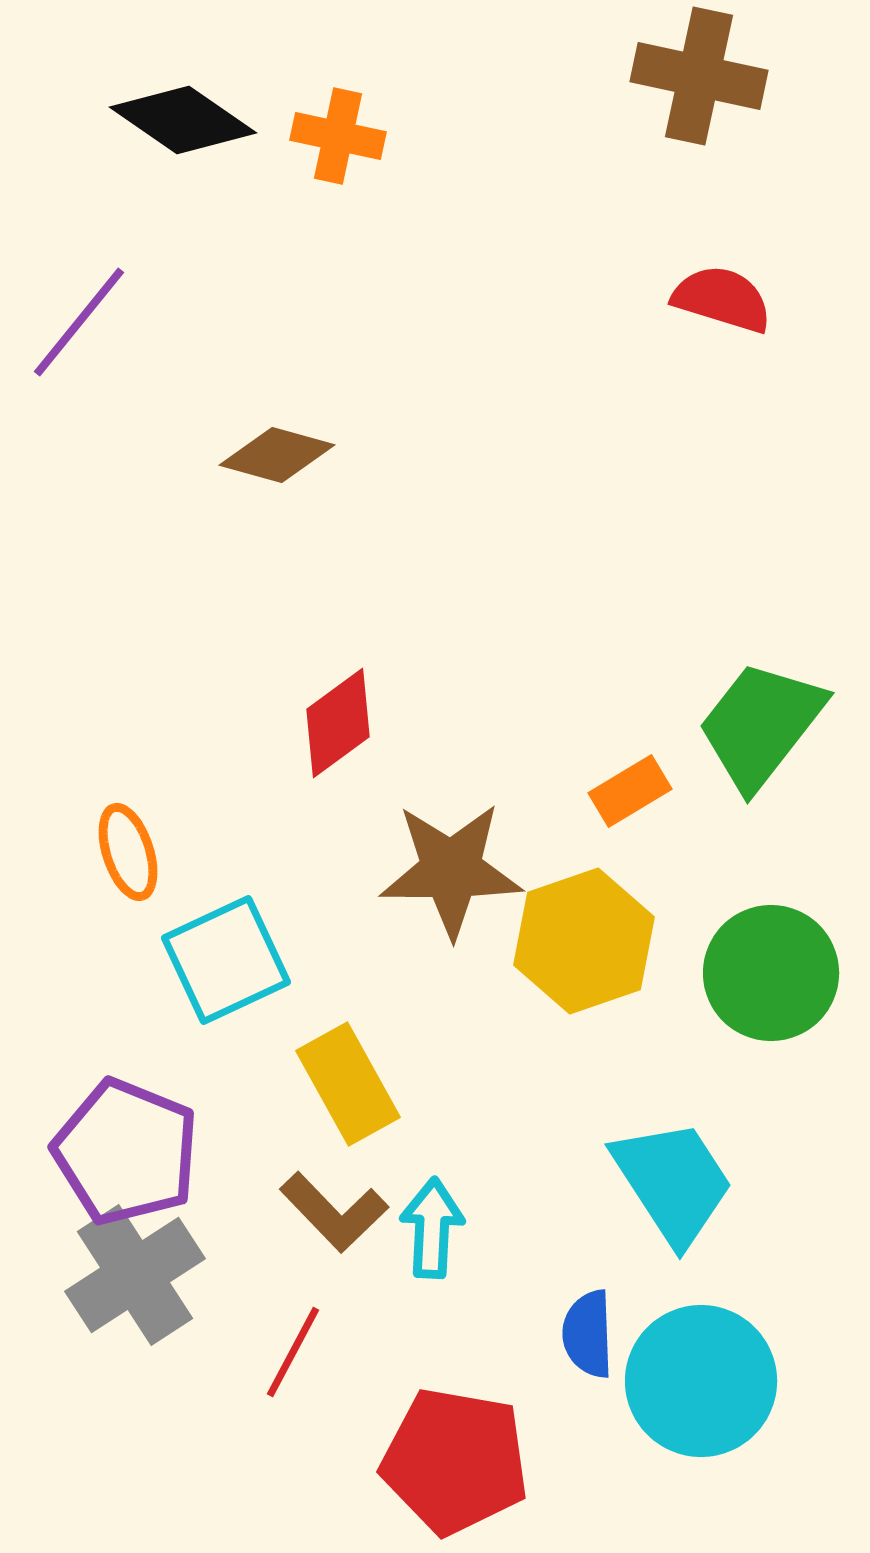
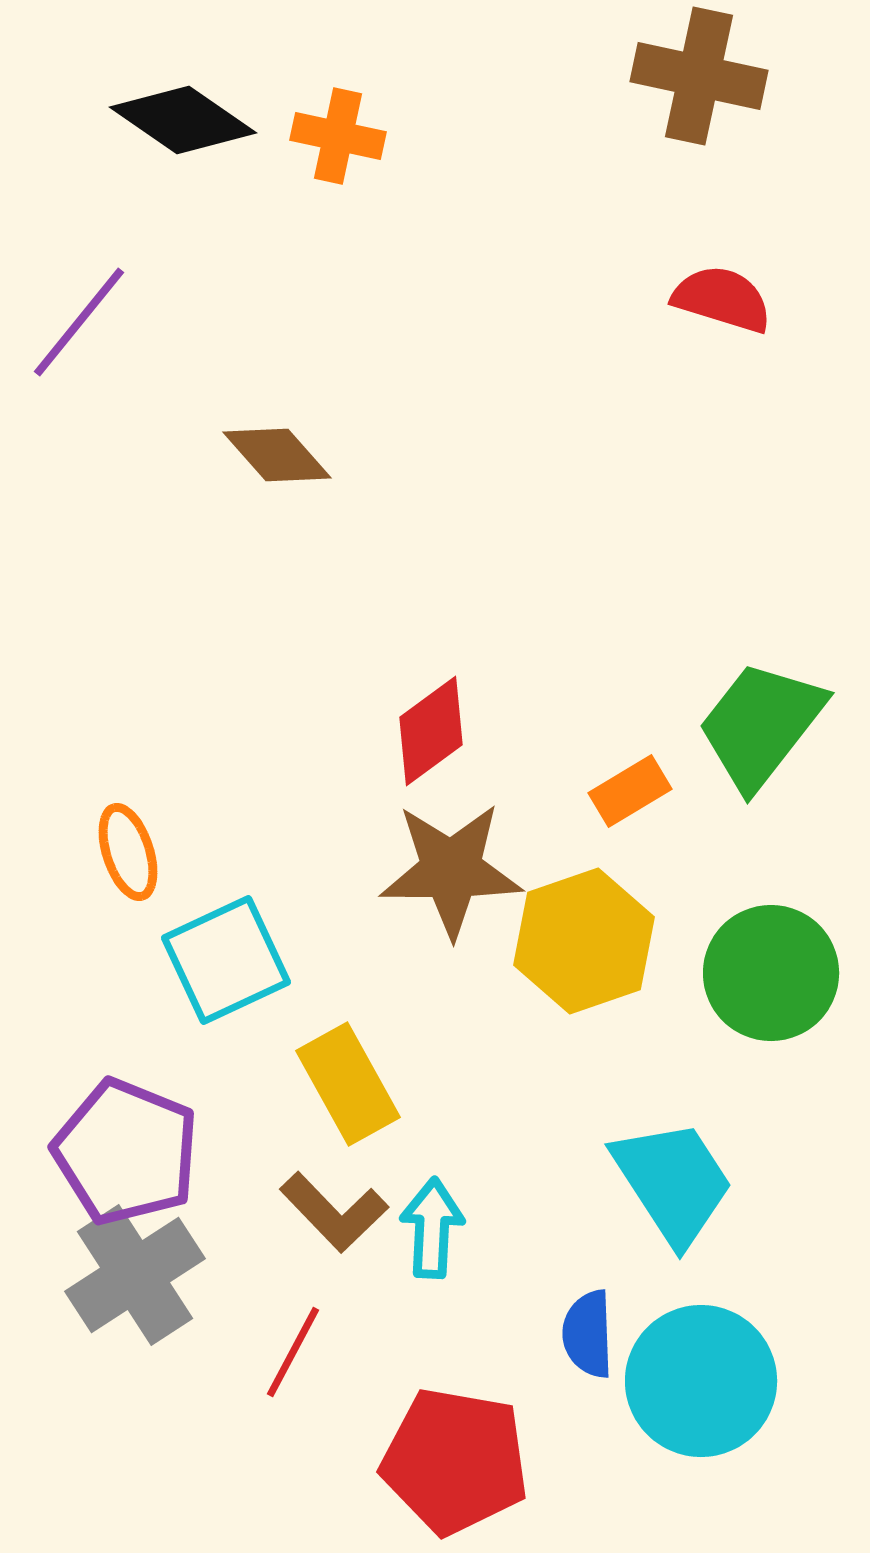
brown diamond: rotated 33 degrees clockwise
red diamond: moved 93 px right, 8 px down
